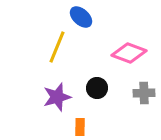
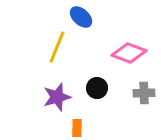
orange rectangle: moved 3 px left, 1 px down
